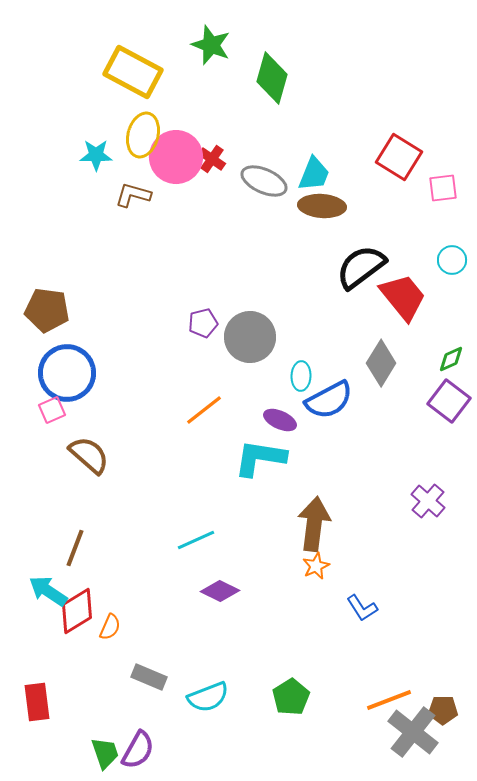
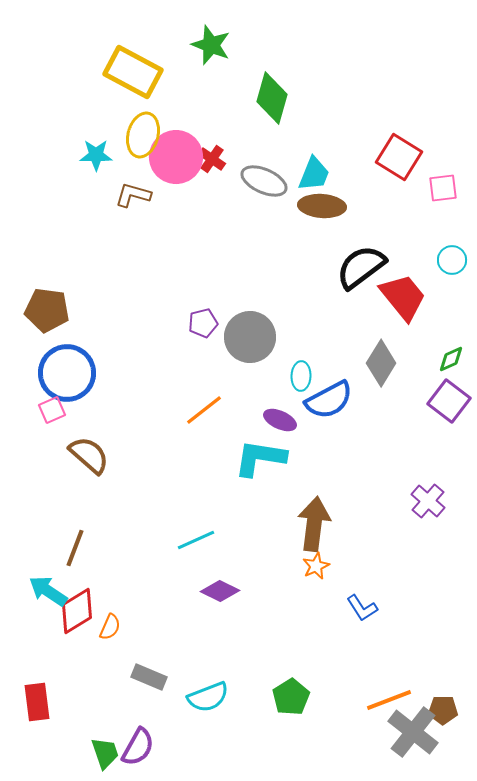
green diamond at (272, 78): moved 20 px down
purple semicircle at (138, 750): moved 3 px up
